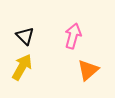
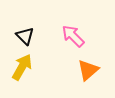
pink arrow: rotated 60 degrees counterclockwise
